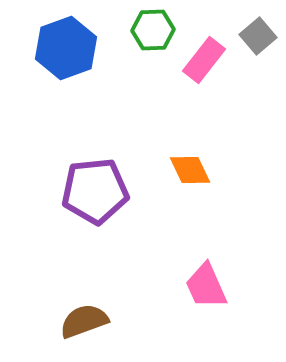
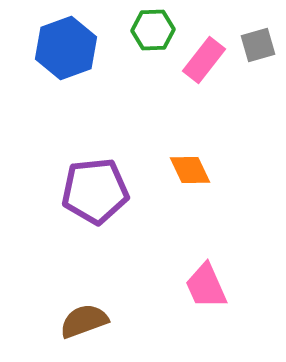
gray square: moved 9 px down; rotated 24 degrees clockwise
